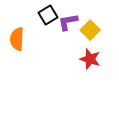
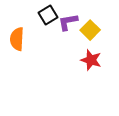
red star: moved 1 px right, 1 px down
